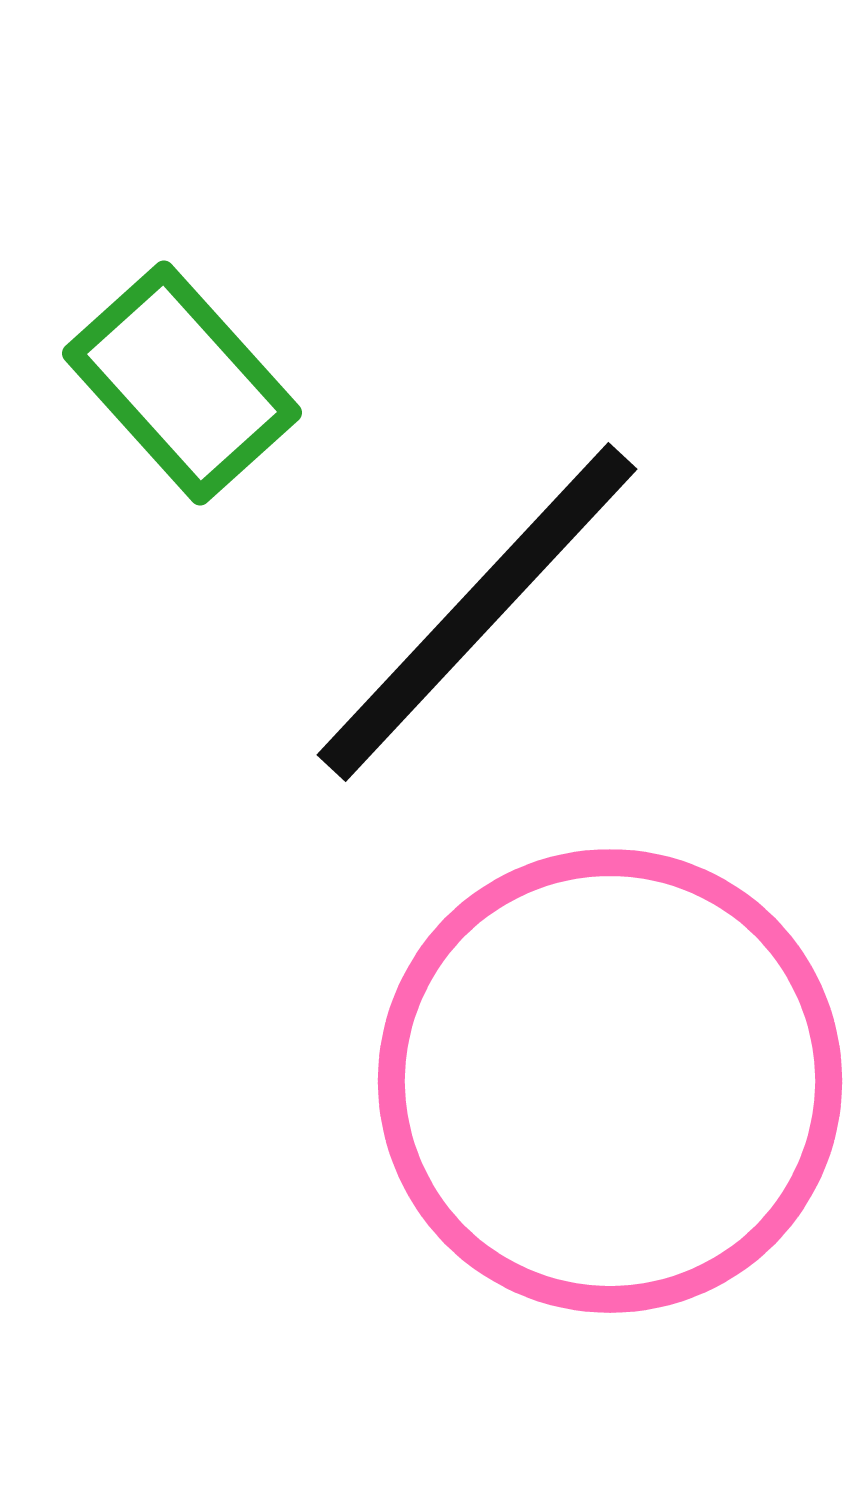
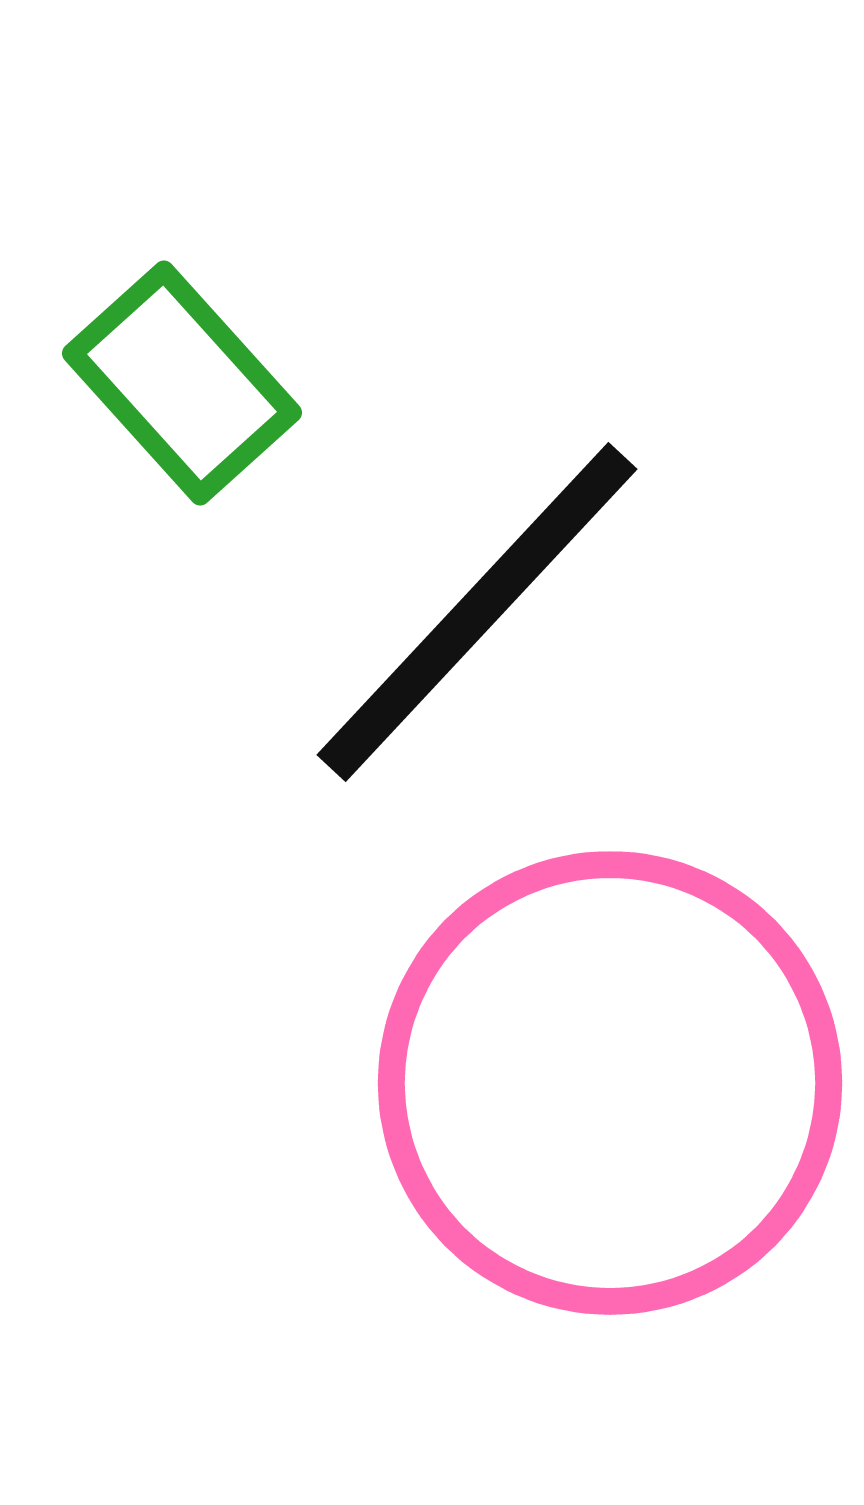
pink circle: moved 2 px down
